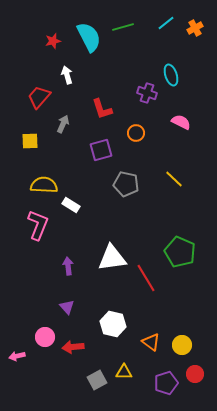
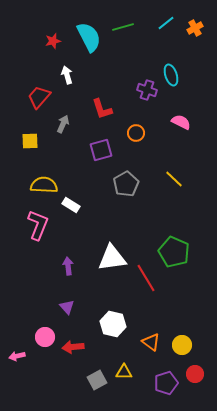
purple cross: moved 3 px up
gray pentagon: rotated 30 degrees clockwise
green pentagon: moved 6 px left
